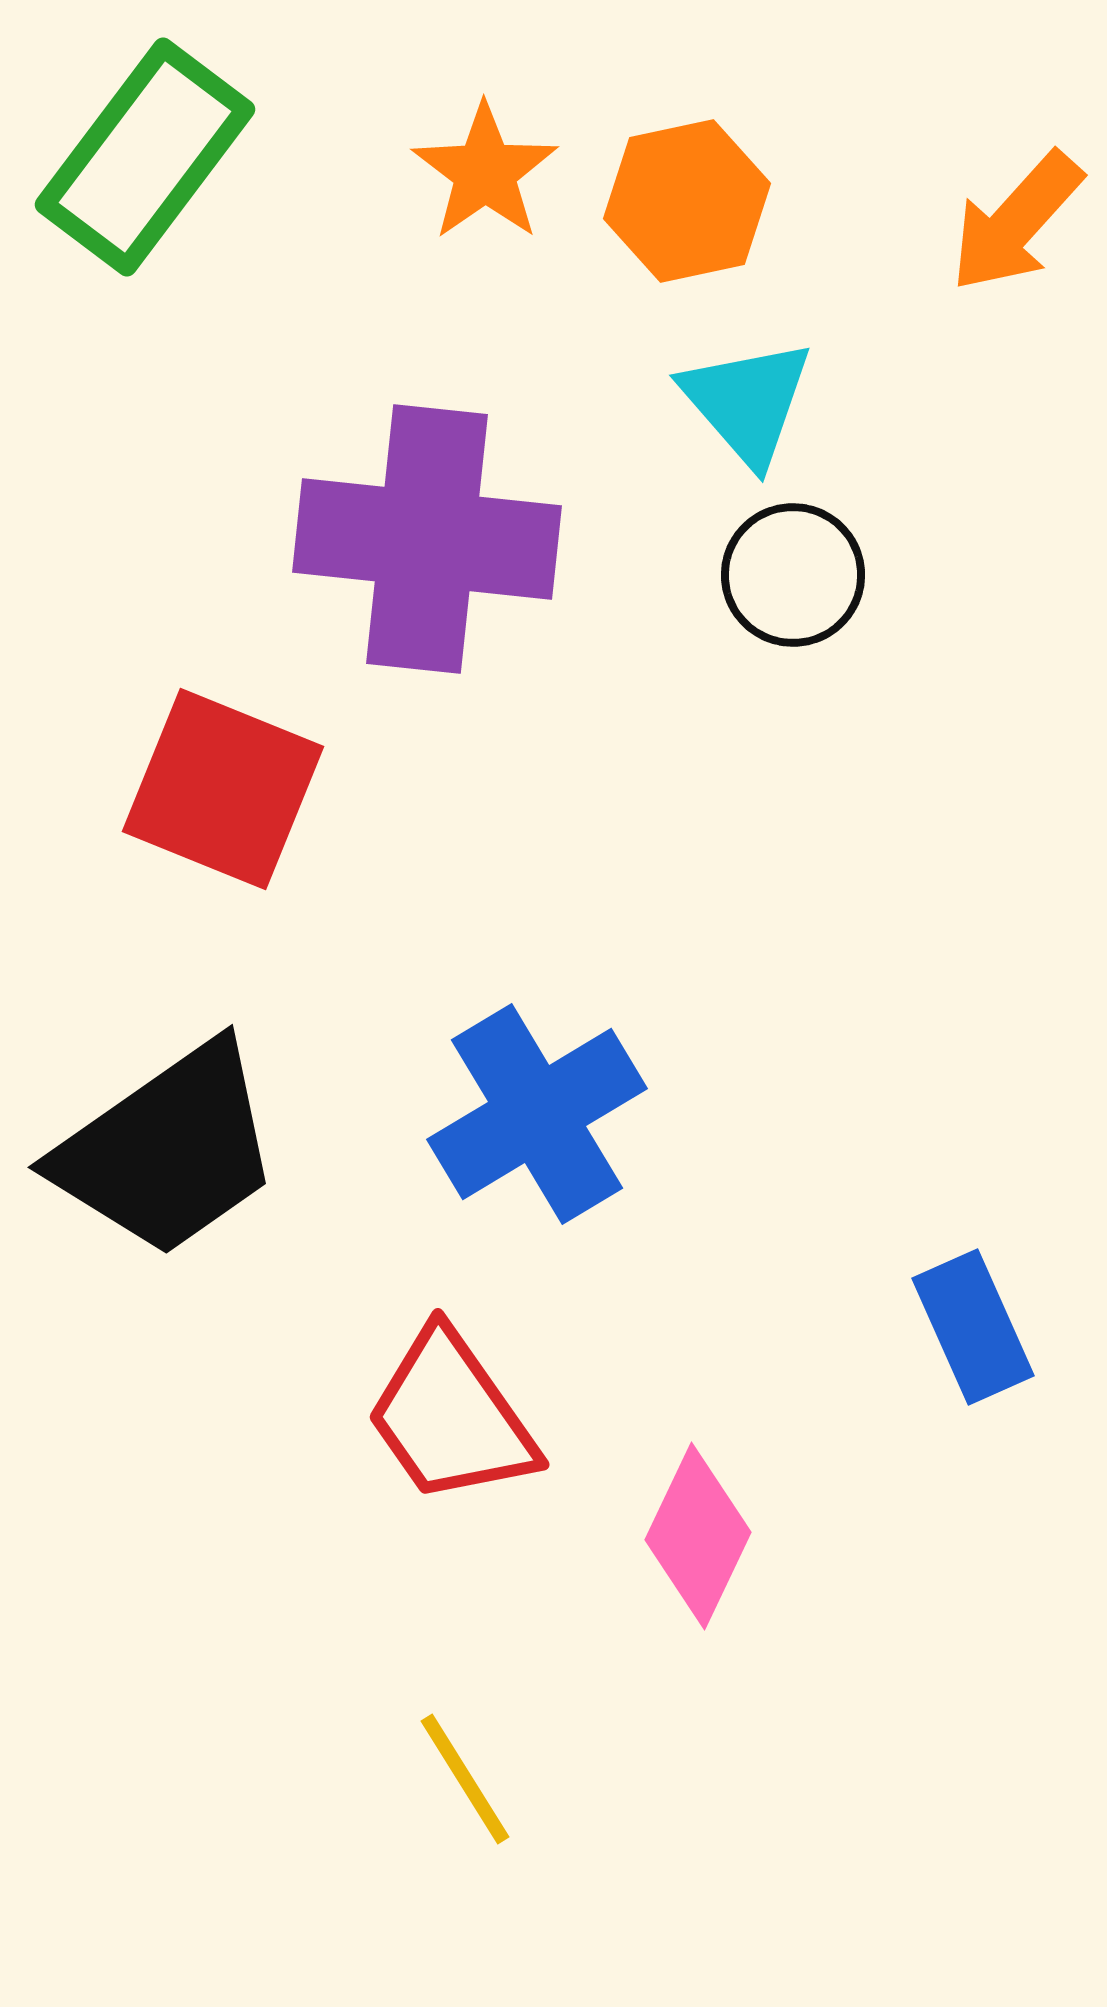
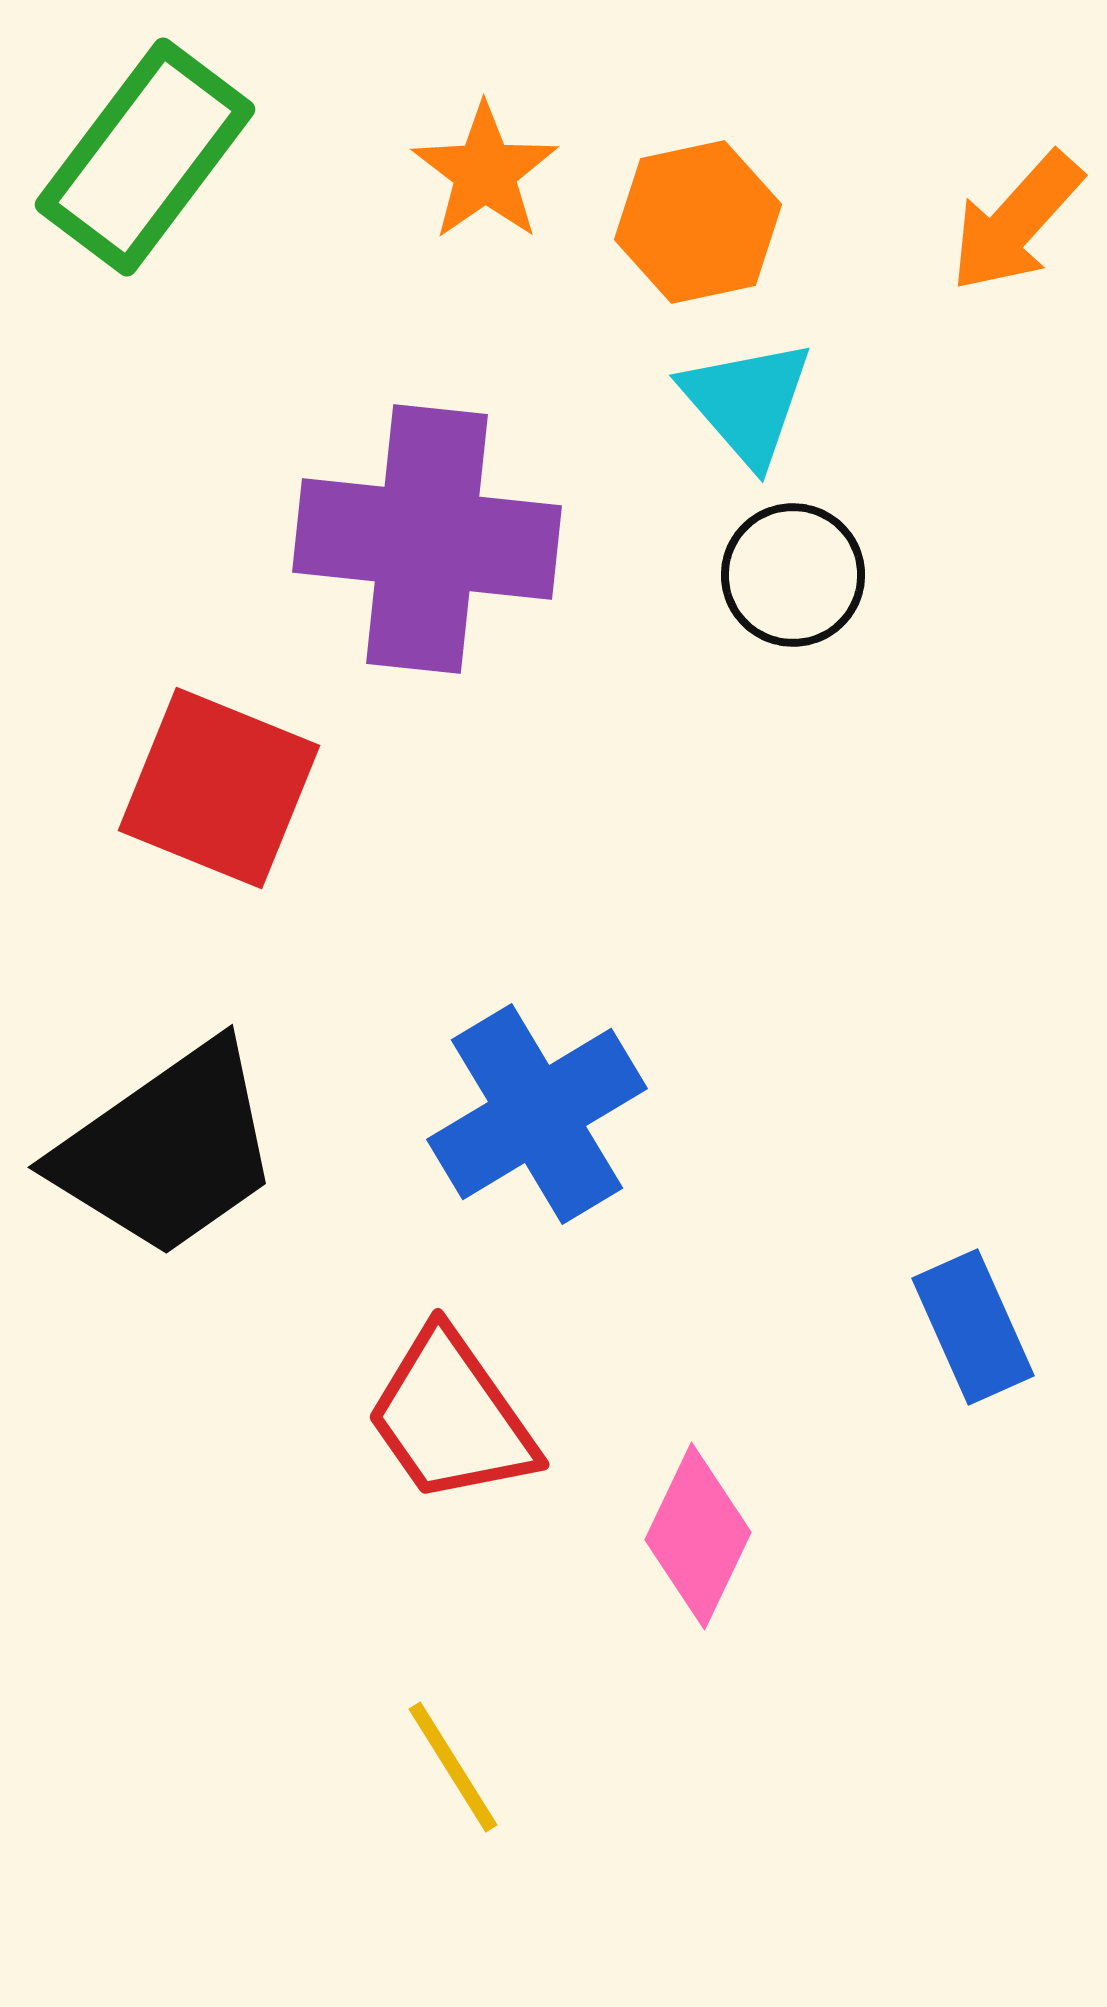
orange hexagon: moved 11 px right, 21 px down
red square: moved 4 px left, 1 px up
yellow line: moved 12 px left, 12 px up
